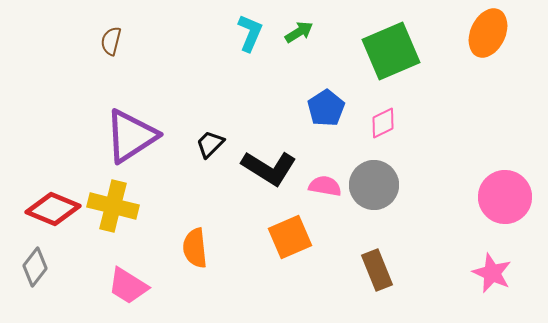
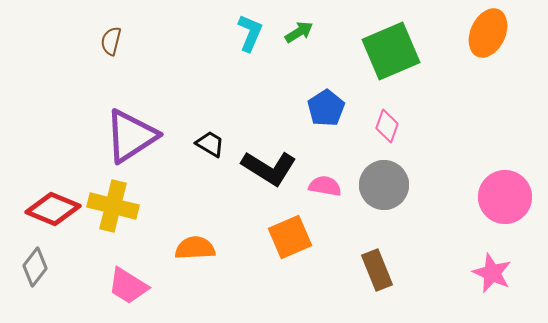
pink diamond: moved 4 px right, 3 px down; rotated 44 degrees counterclockwise
black trapezoid: rotated 76 degrees clockwise
gray circle: moved 10 px right
orange semicircle: rotated 93 degrees clockwise
